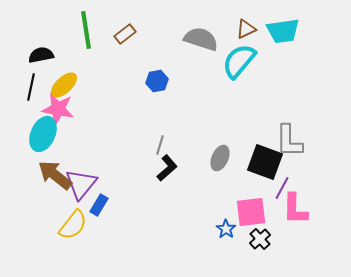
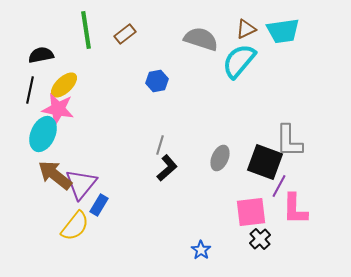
black line: moved 1 px left, 3 px down
purple line: moved 3 px left, 2 px up
yellow semicircle: moved 2 px right, 1 px down
blue star: moved 25 px left, 21 px down
